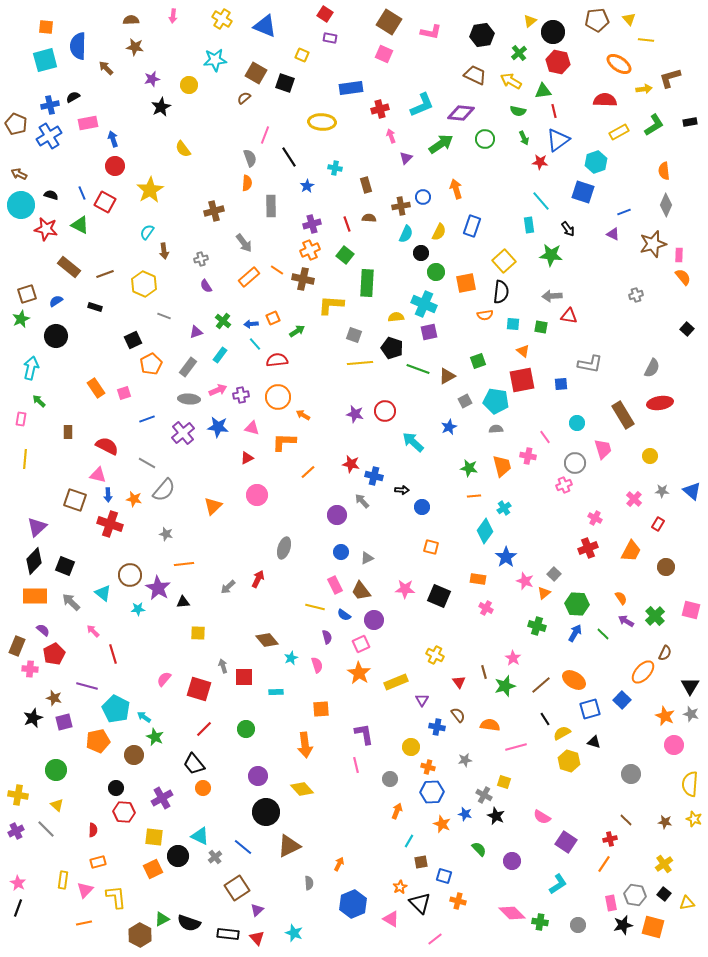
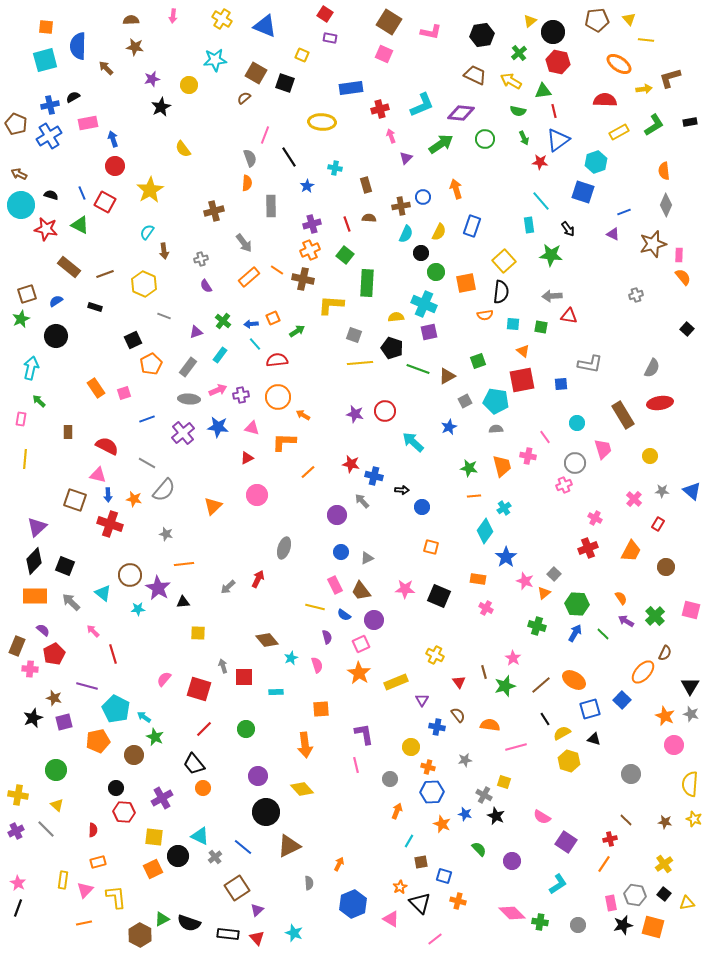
black triangle at (594, 742): moved 3 px up
